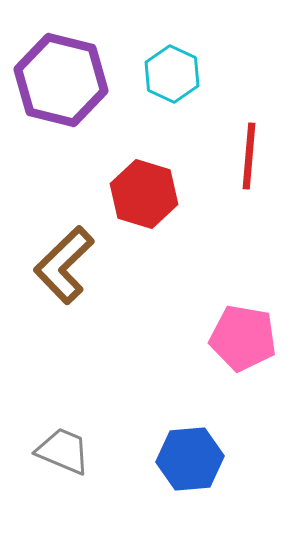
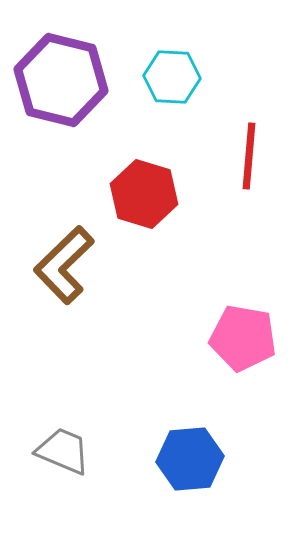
cyan hexagon: moved 3 px down; rotated 22 degrees counterclockwise
